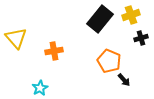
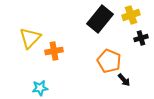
yellow triangle: moved 14 px right; rotated 25 degrees clockwise
cyan star: rotated 21 degrees clockwise
